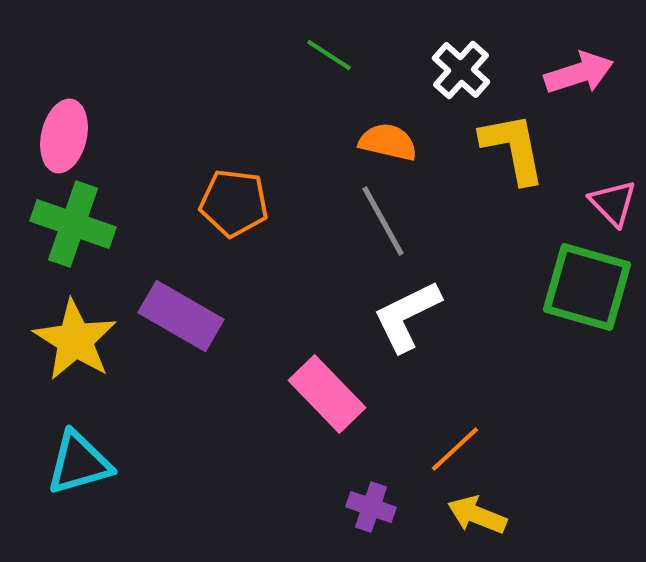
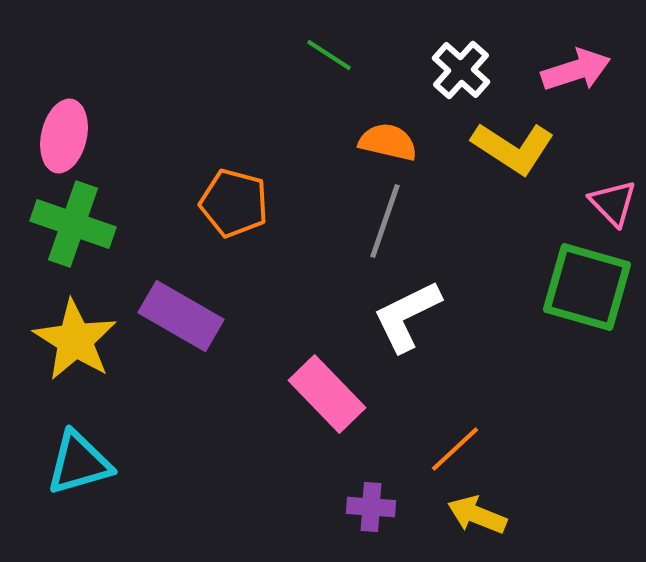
pink arrow: moved 3 px left, 3 px up
yellow L-shape: rotated 134 degrees clockwise
orange pentagon: rotated 8 degrees clockwise
gray line: moved 2 px right; rotated 48 degrees clockwise
purple cross: rotated 15 degrees counterclockwise
